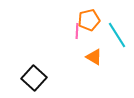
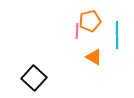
orange pentagon: moved 1 px right, 1 px down
cyan line: rotated 32 degrees clockwise
